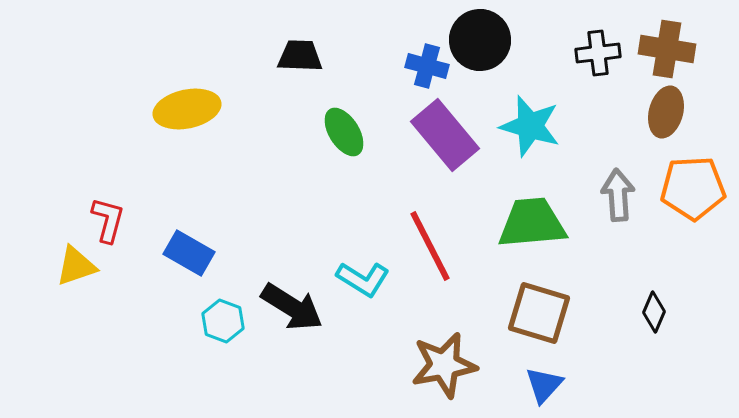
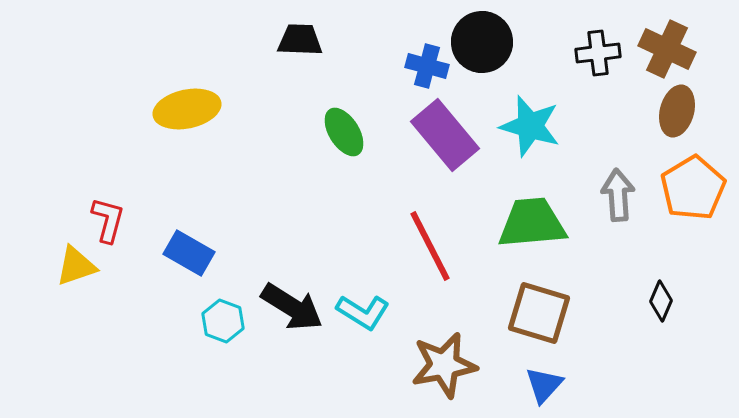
black circle: moved 2 px right, 2 px down
brown cross: rotated 16 degrees clockwise
black trapezoid: moved 16 px up
brown ellipse: moved 11 px right, 1 px up
orange pentagon: rotated 28 degrees counterclockwise
cyan L-shape: moved 33 px down
black diamond: moved 7 px right, 11 px up
